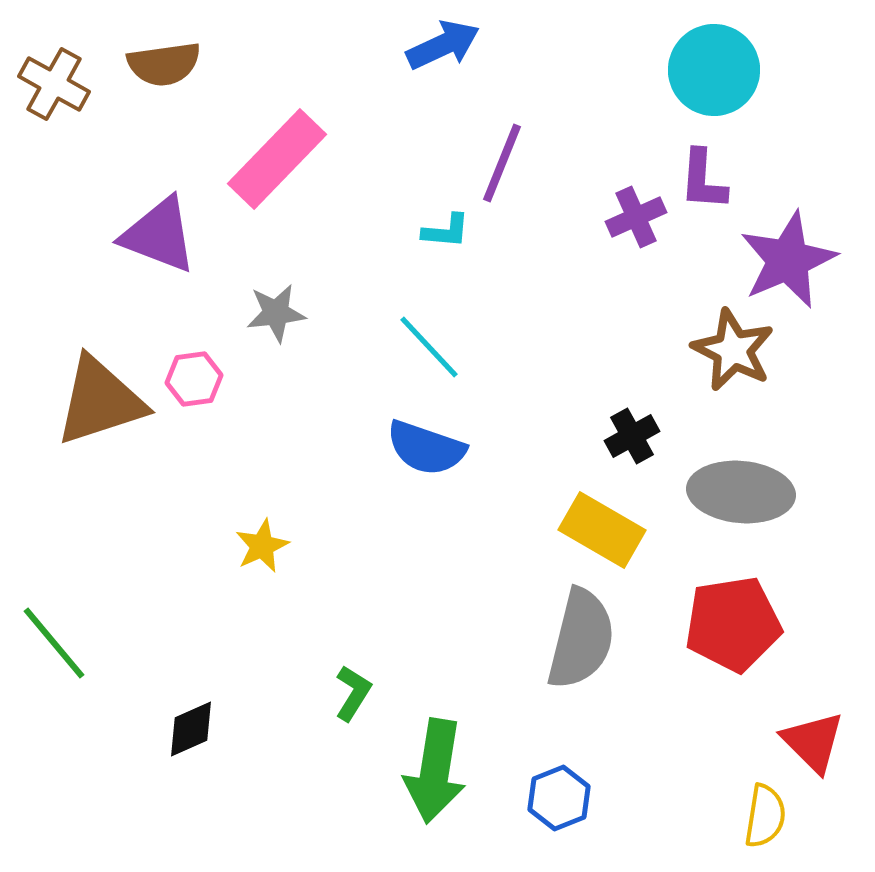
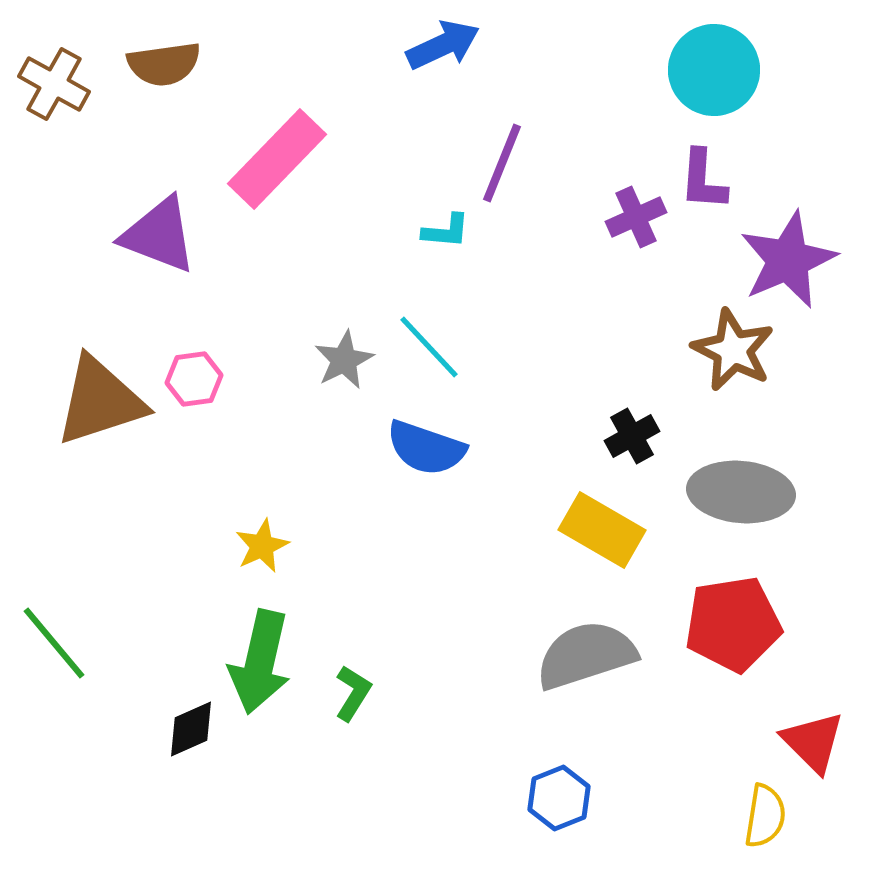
gray star: moved 68 px right, 47 px down; rotated 20 degrees counterclockwise
gray semicircle: moved 5 px right, 16 px down; rotated 122 degrees counterclockwise
green arrow: moved 175 px left, 109 px up; rotated 4 degrees clockwise
